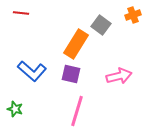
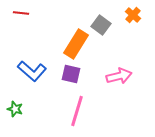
orange cross: rotated 28 degrees counterclockwise
